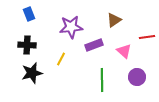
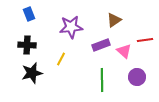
red line: moved 2 px left, 3 px down
purple rectangle: moved 7 px right
